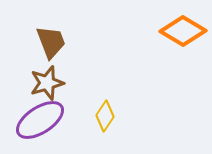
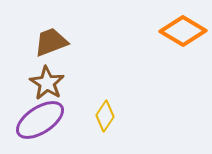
brown trapezoid: rotated 90 degrees counterclockwise
brown star: rotated 24 degrees counterclockwise
